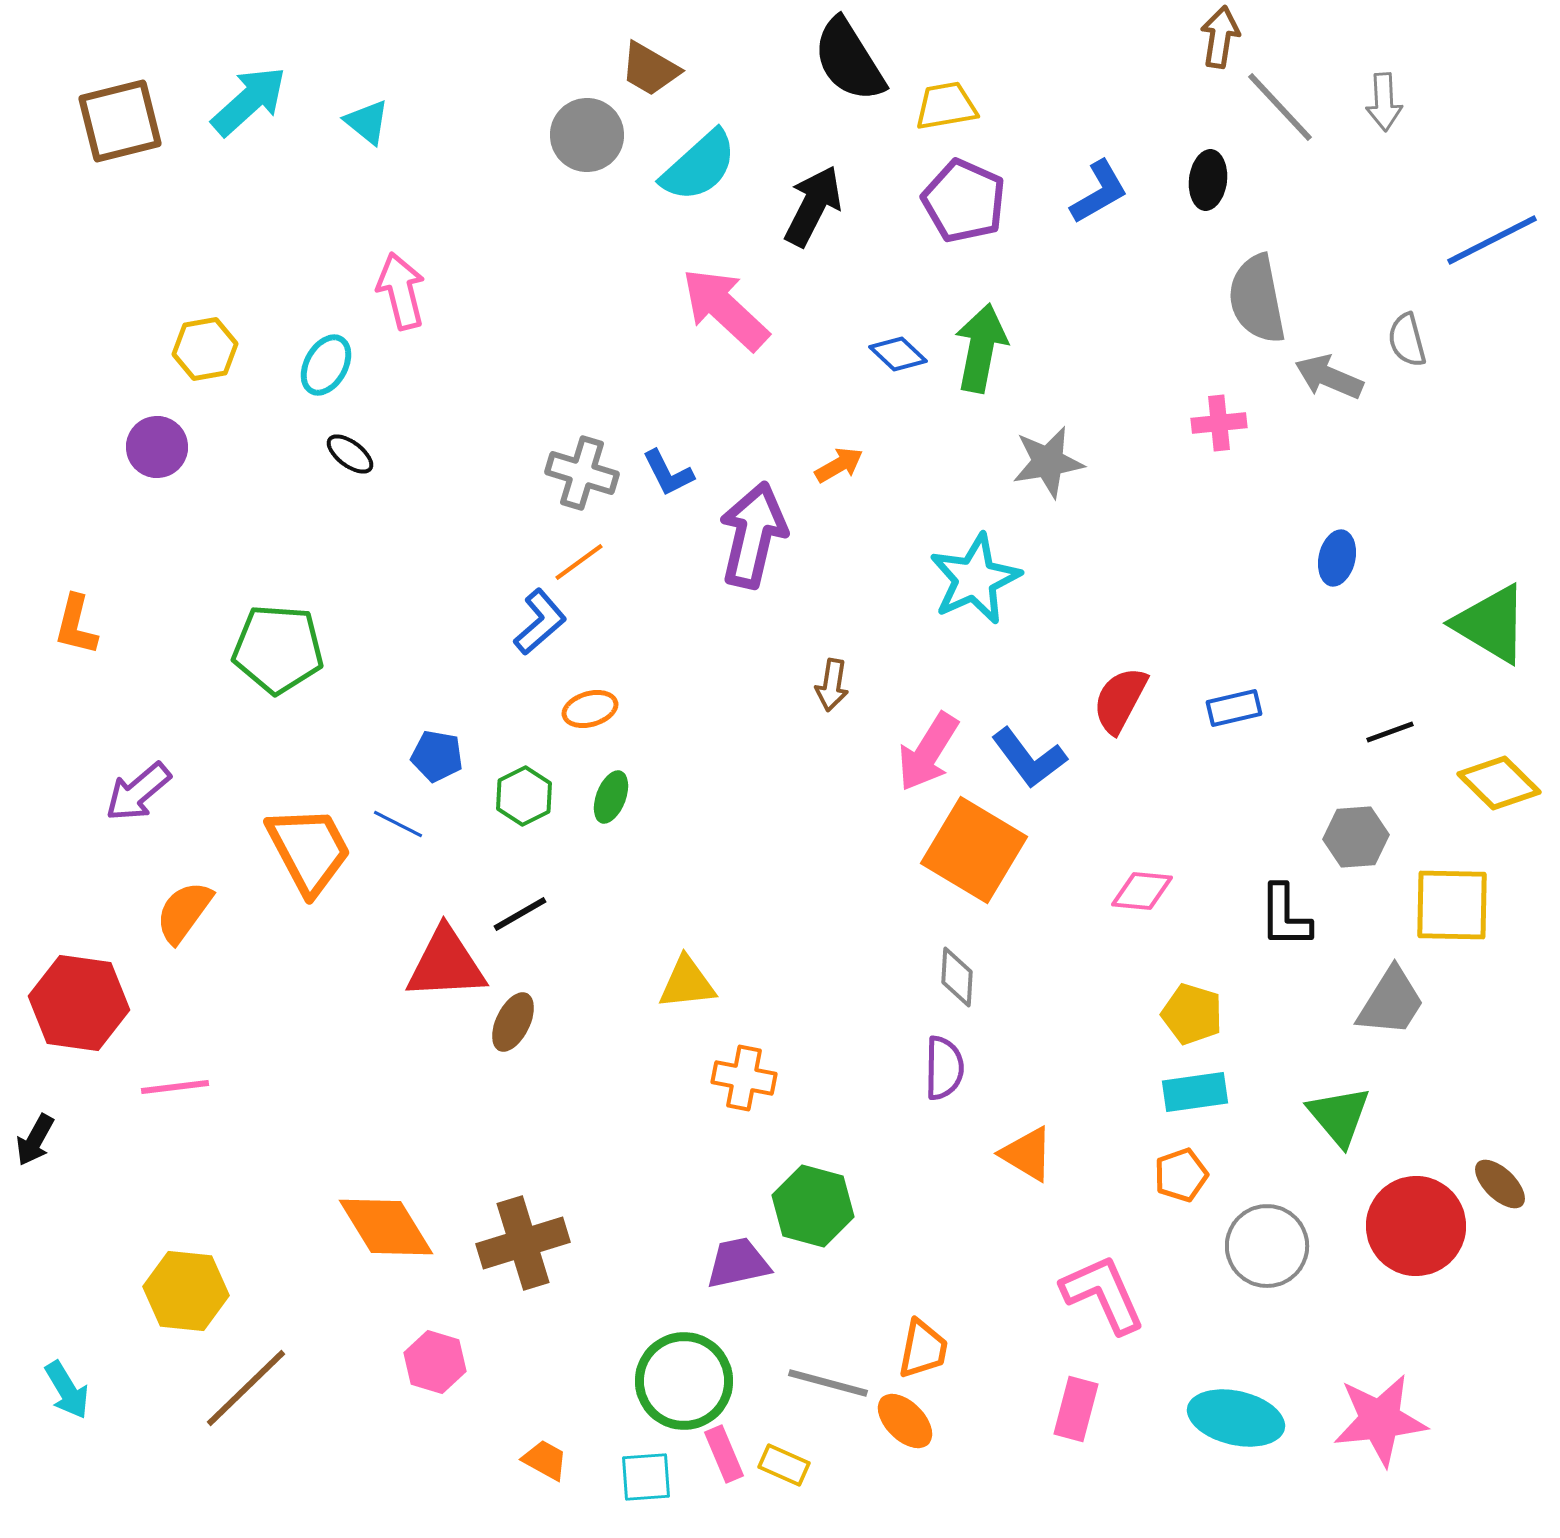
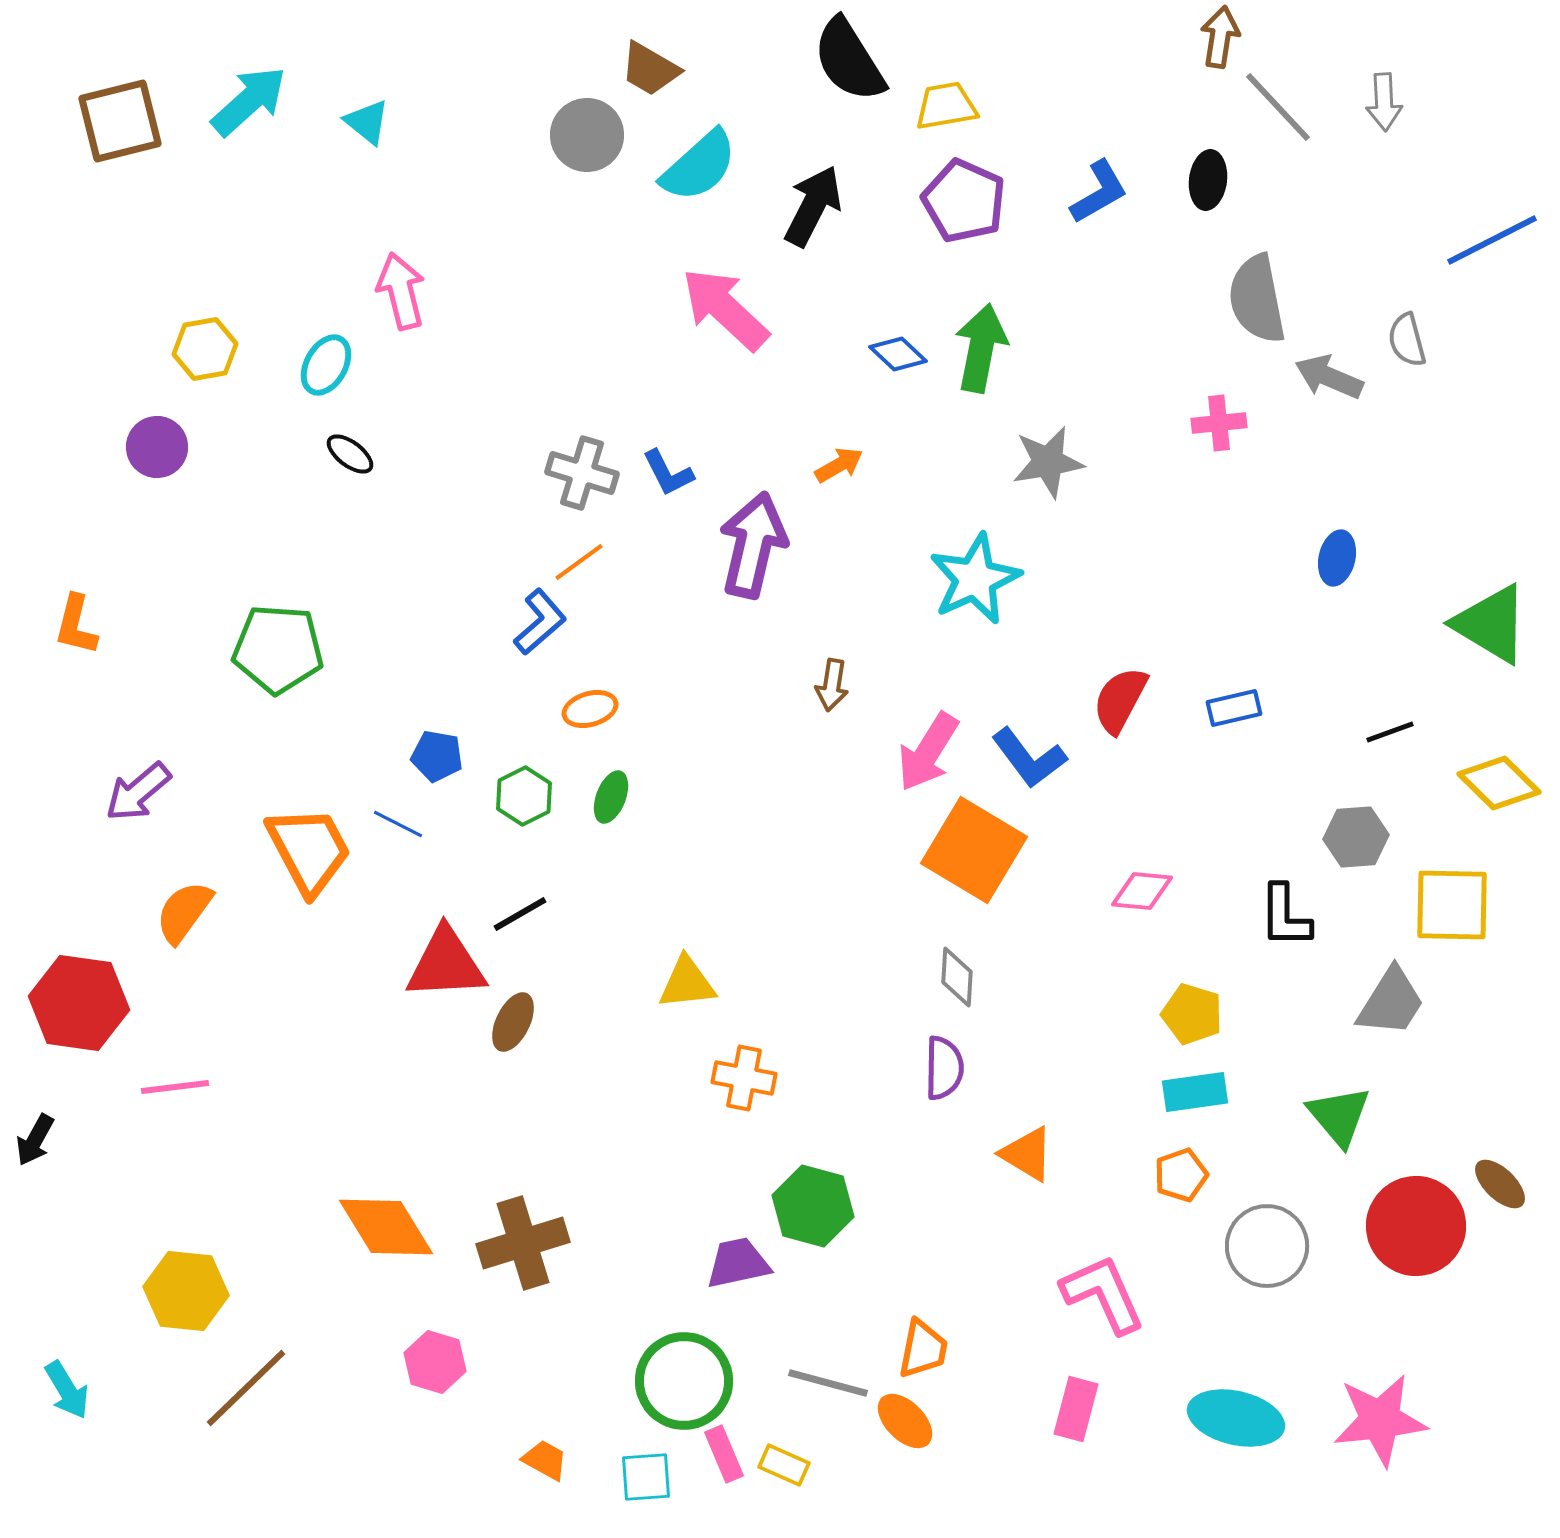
gray line at (1280, 107): moved 2 px left
purple arrow at (753, 535): moved 10 px down
